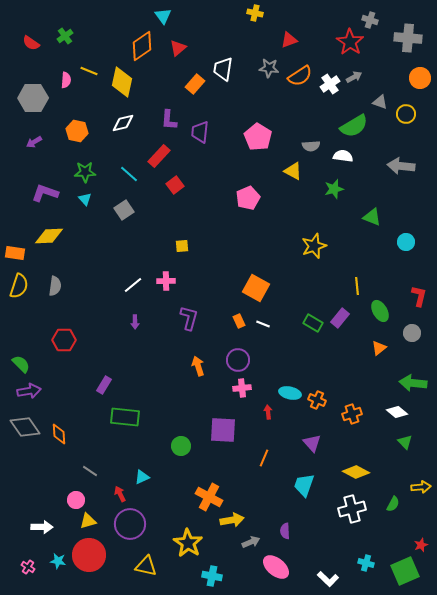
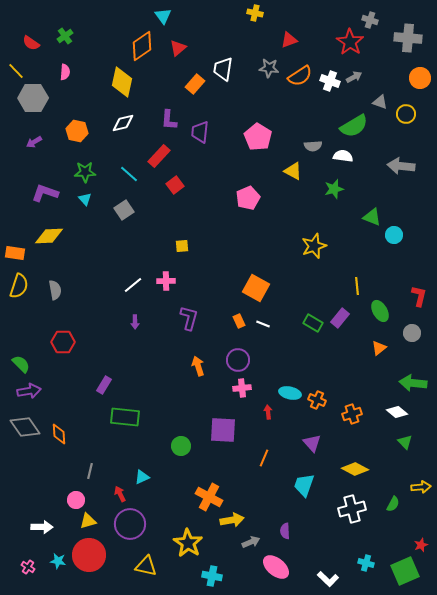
yellow line at (89, 71): moved 73 px left; rotated 24 degrees clockwise
pink semicircle at (66, 80): moved 1 px left, 8 px up
white cross at (330, 84): moved 3 px up; rotated 36 degrees counterclockwise
gray semicircle at (311, 146): moved 2 px right
cyan circle at (406, 242): moved 12 px left, 7 px up
gray semicircle at (55, 286): moved 4 px down; rotated 18 degrees counterclockwise
red hexagon at (64, 340): moved 1 px left, 2 px down
gray line at (90, 471): rotated 70 degrees clockwise
yellow diamond at (356, 472): moved 1 px left, 3 px up
